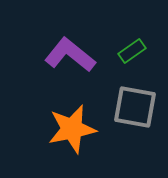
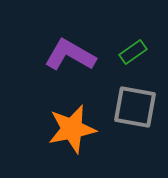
green rectangle: moved 1 px right, 1 px down
purple L-shape: rotated 9 degrees counterclockwise
